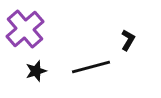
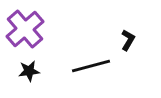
black line: moved 1 px up
black star: moved 7 px left; rotated 10 degrees clockwise
